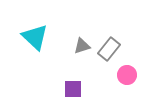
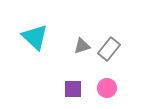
pink circle: moved 20 px left, 13 px down
